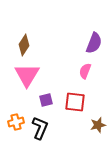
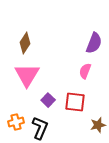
brown diamond: moved 1 px right, 2 px up
purple square: moved 2 px right; rotated 32 degrees counterclockwise
